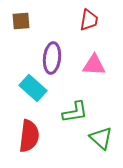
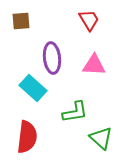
red trapezoid: rotated 40 degrees counterclockwise
purple ellipse: rotated 12 degrees counterclockwise
red semicircle: moved 2 px left, 1 px down
